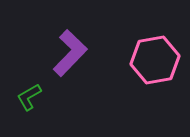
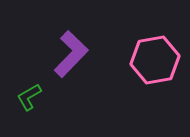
purple L-shape: moved 1 px right, 1 px down
